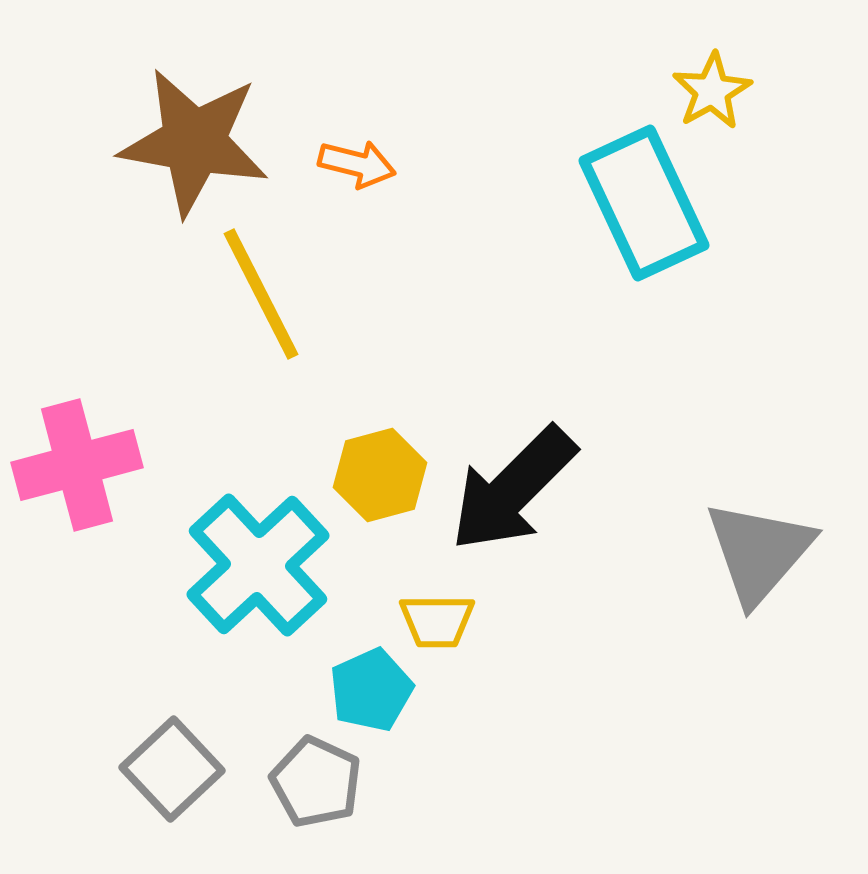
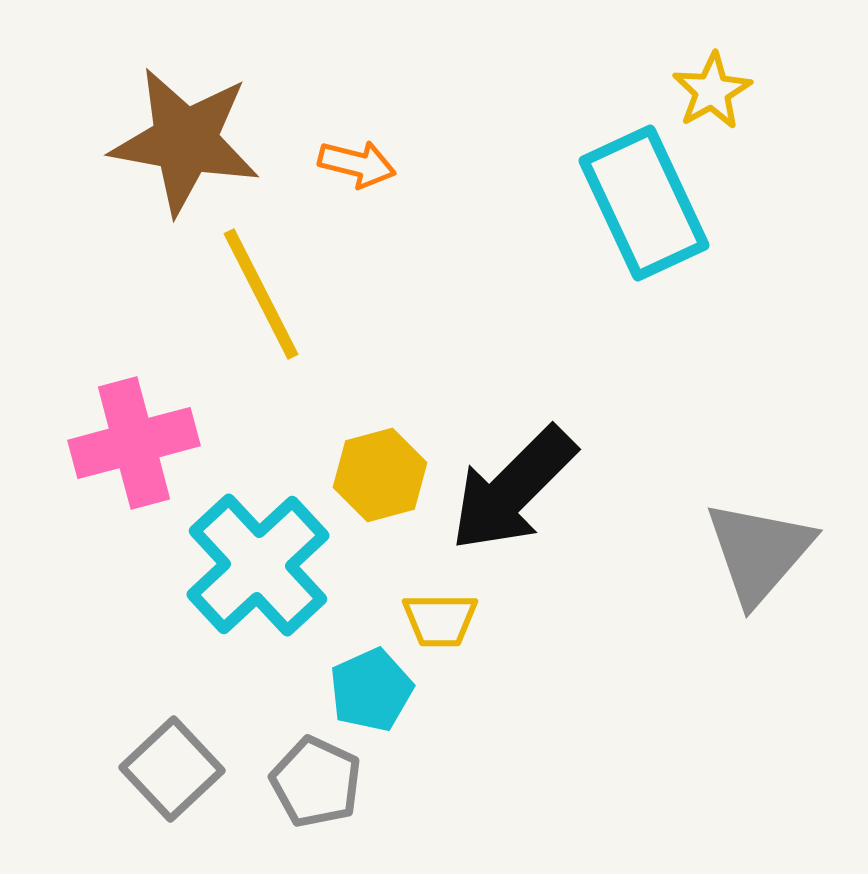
brown star: moved 9 px left, 1 px up
pink cross: moved 57 px right, 22 px up
yellow trapezoid: moved 3 px right, 1 px up
